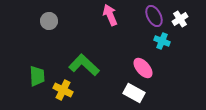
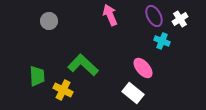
green L-shape: moved 1 px left
white rectangle: moved 1 px left; rotated 10 degrees clockwise
